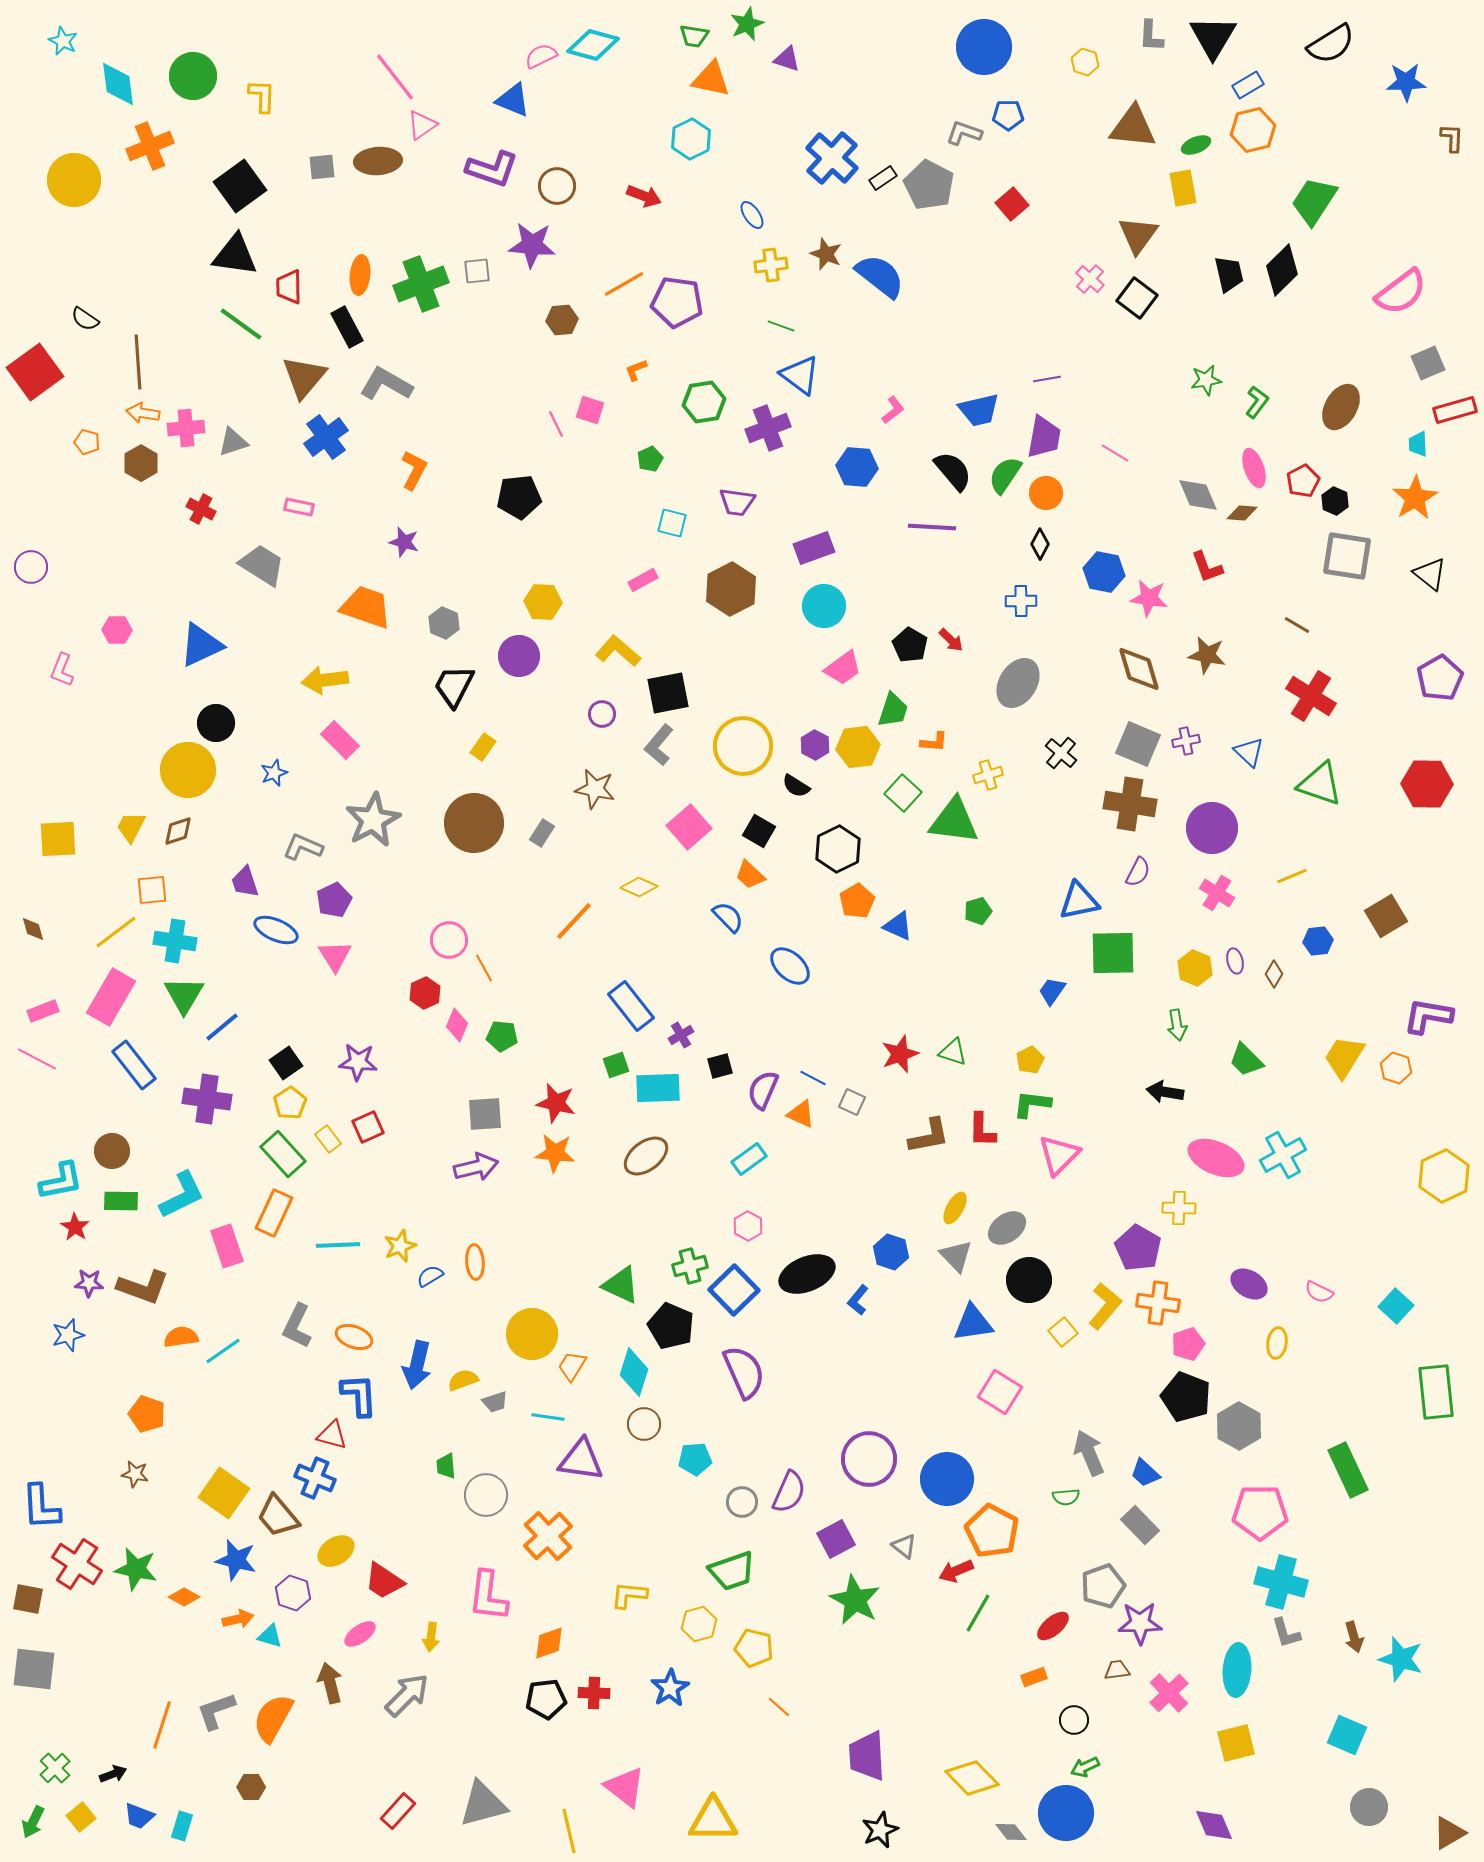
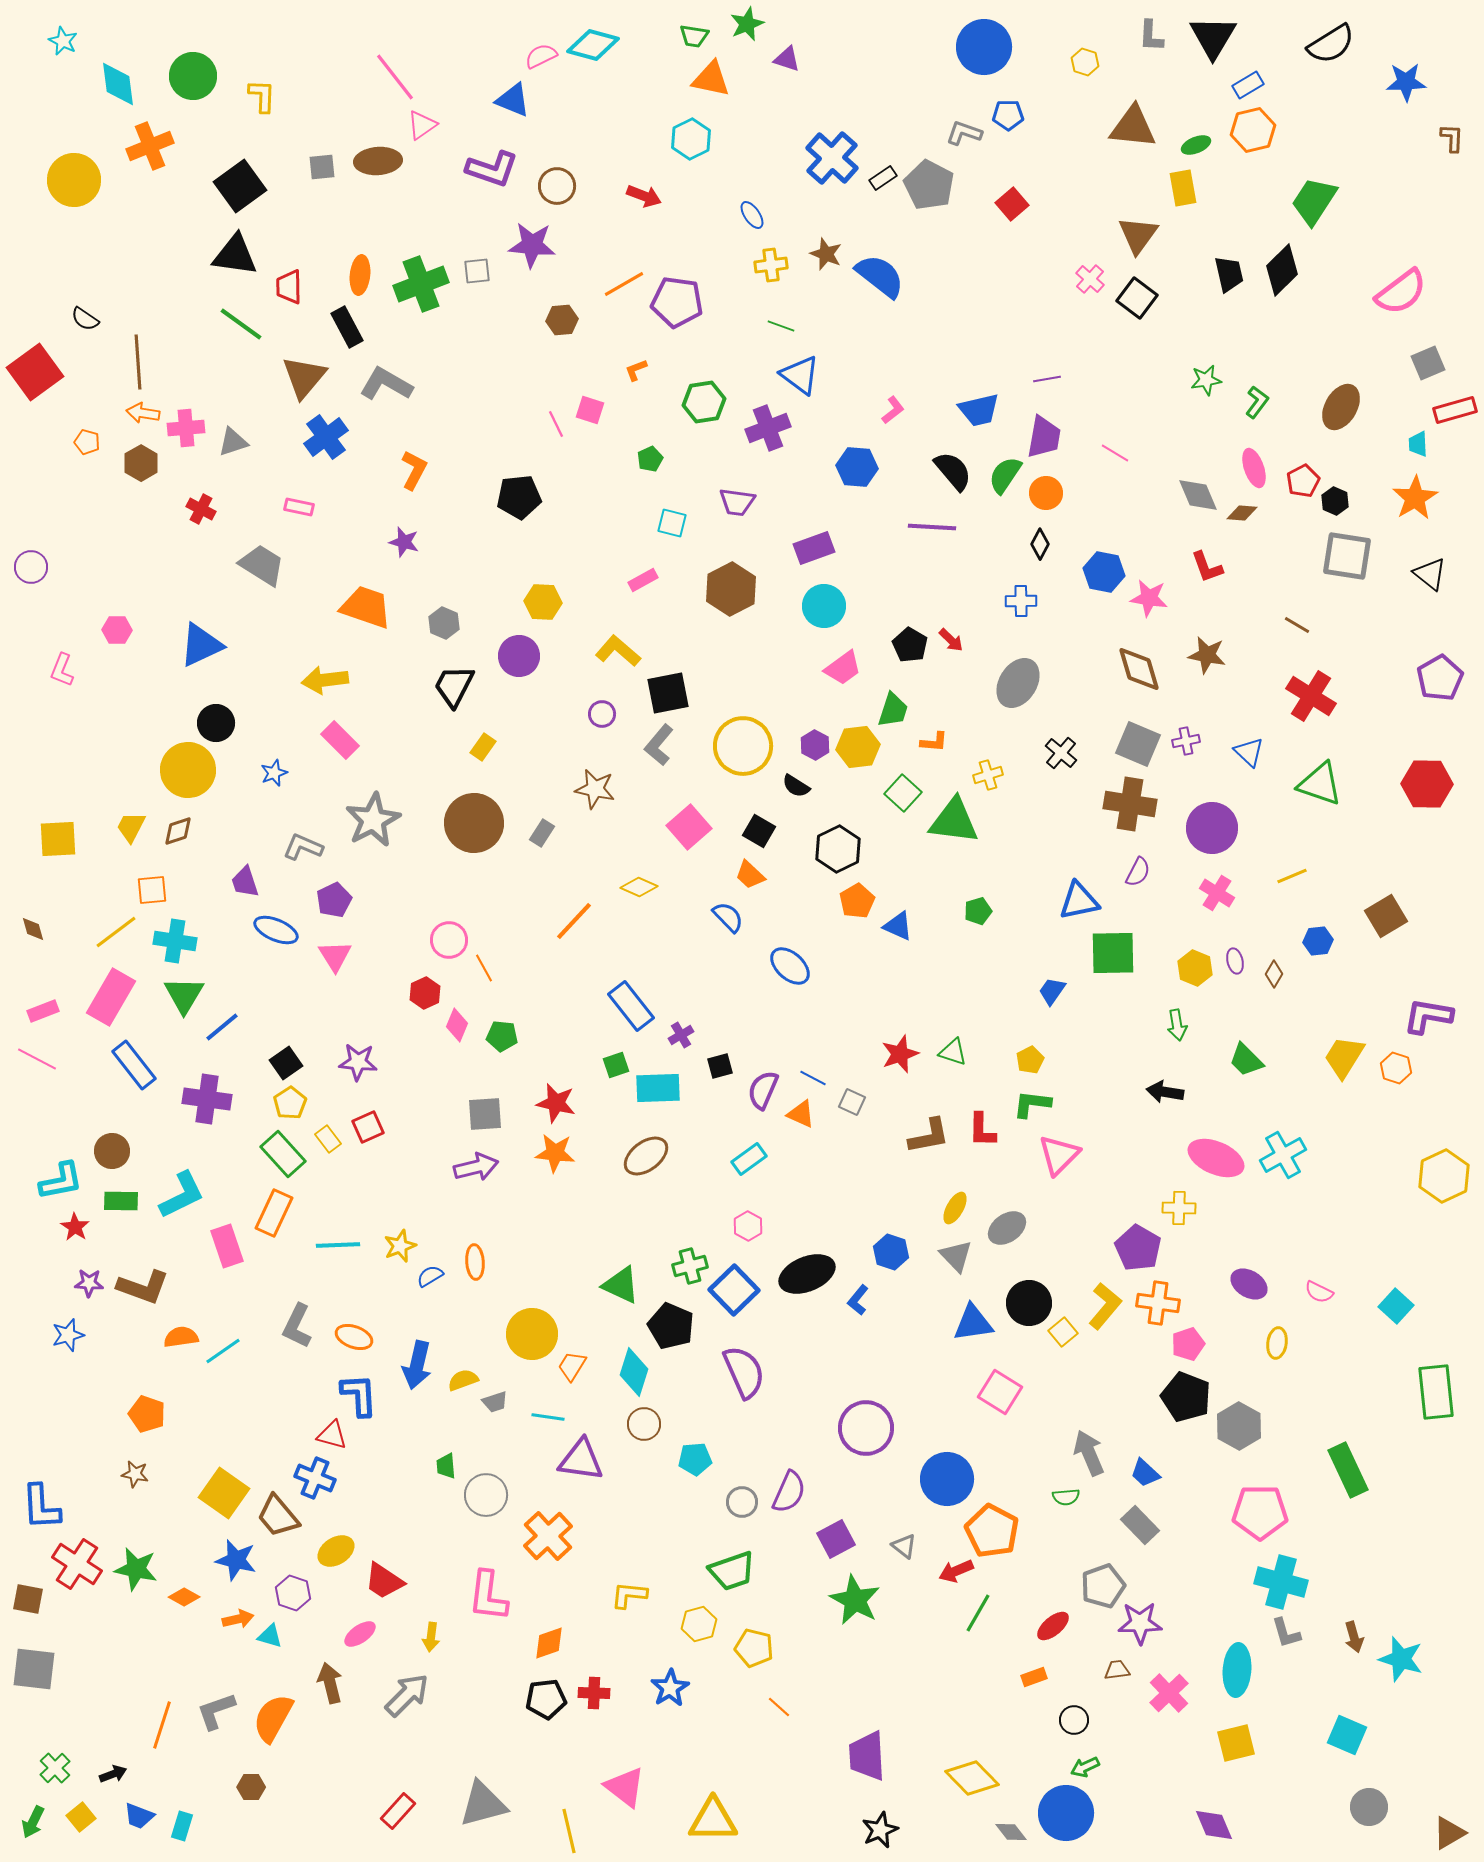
black circle at (1029, 1280): moved 23 px down
purple circle at (869, 1459): moved 3 px left, 31 px up
